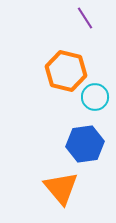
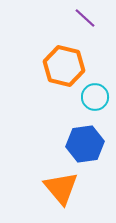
purple line: rotated 15 degrees counterclockwise
orange hexagon: moved 2 px left, 5 px up
